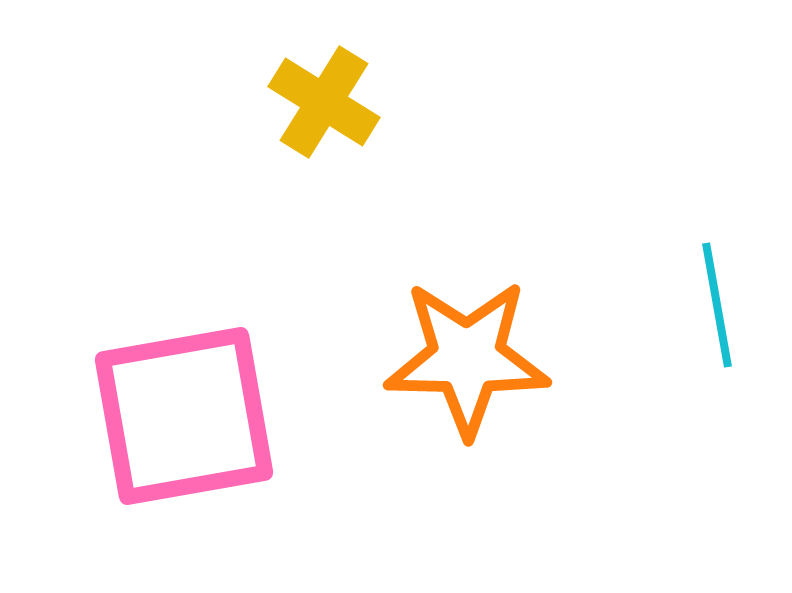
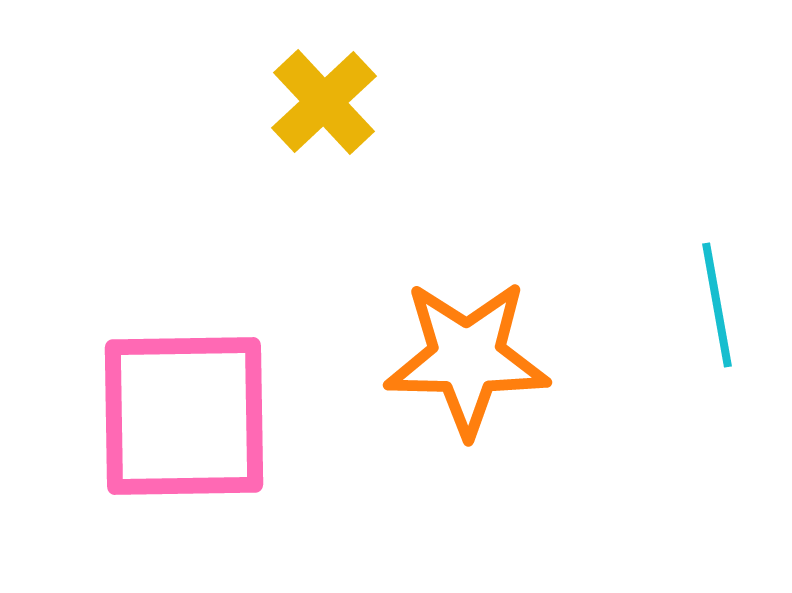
yellow cross: rotated 15 degrees clockwise
pink square: rotated 9 degrees clockwise
